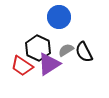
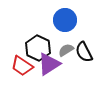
blue circle: moved 6 px right, 3 px down
